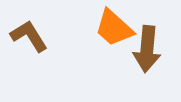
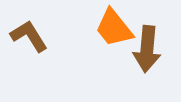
orange trapezoid: rotated 9 degrees clockwise
